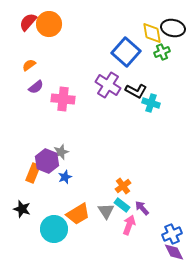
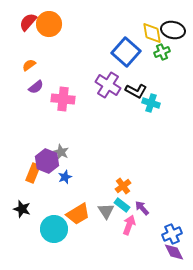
black ellipse: moved 2 px down
gray star: rotated 28 degrees counterclockwise
